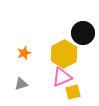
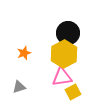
black circle: moved 15 px left
pink triangle: rotated 15 degrees clockwise
gray triangle: moved 2 px left, 3 px down
yellow square: rotated 14 degrees counterclockwise
